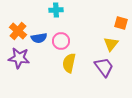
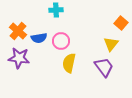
orange square: rotated 24 degrees clockwise
